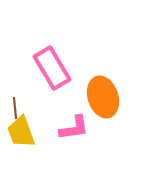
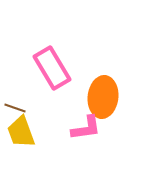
orange ellipse: rotated 24 degrees clockwise
brown line: rotated 65 degrees counterclockwise
pink L-shape: moved 12 px right
